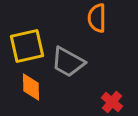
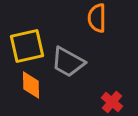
orange diamond: moved 2 px up
